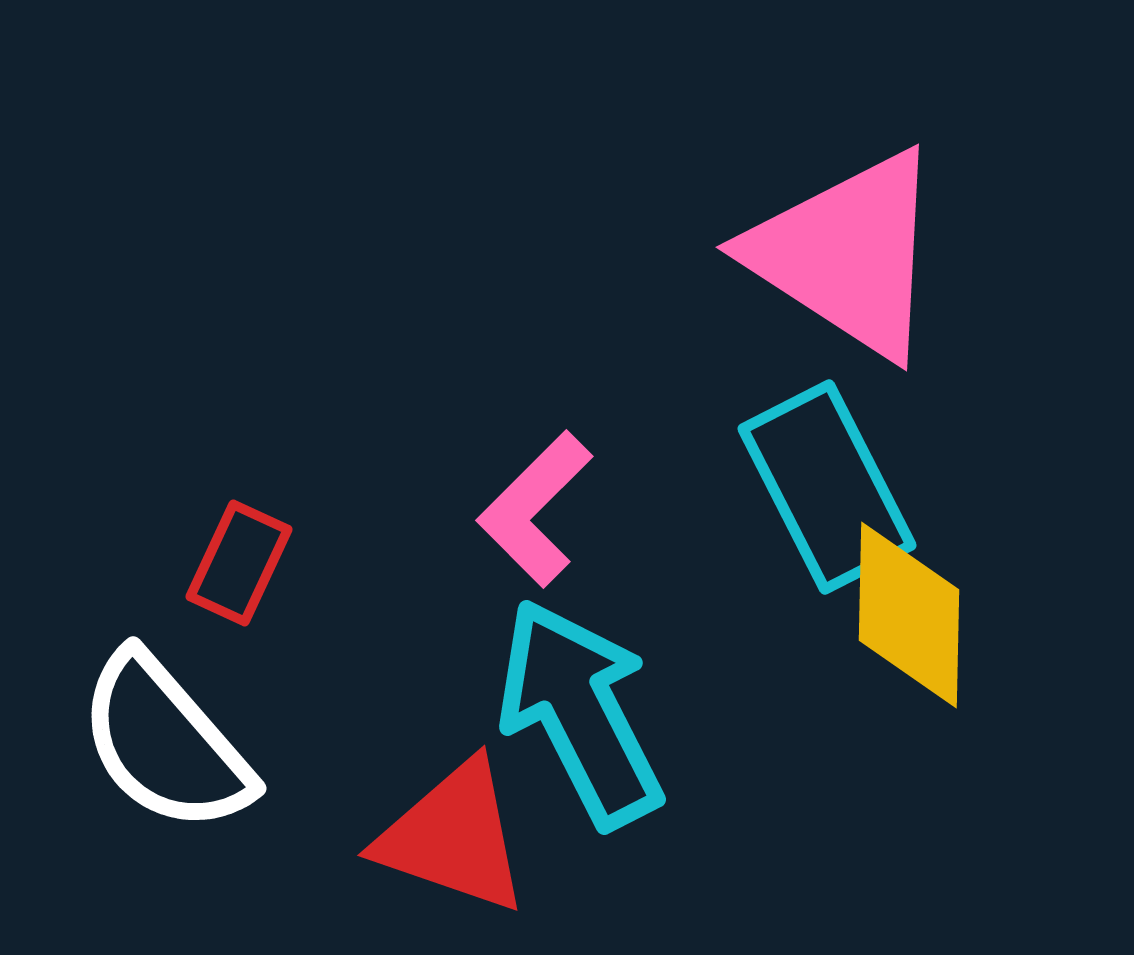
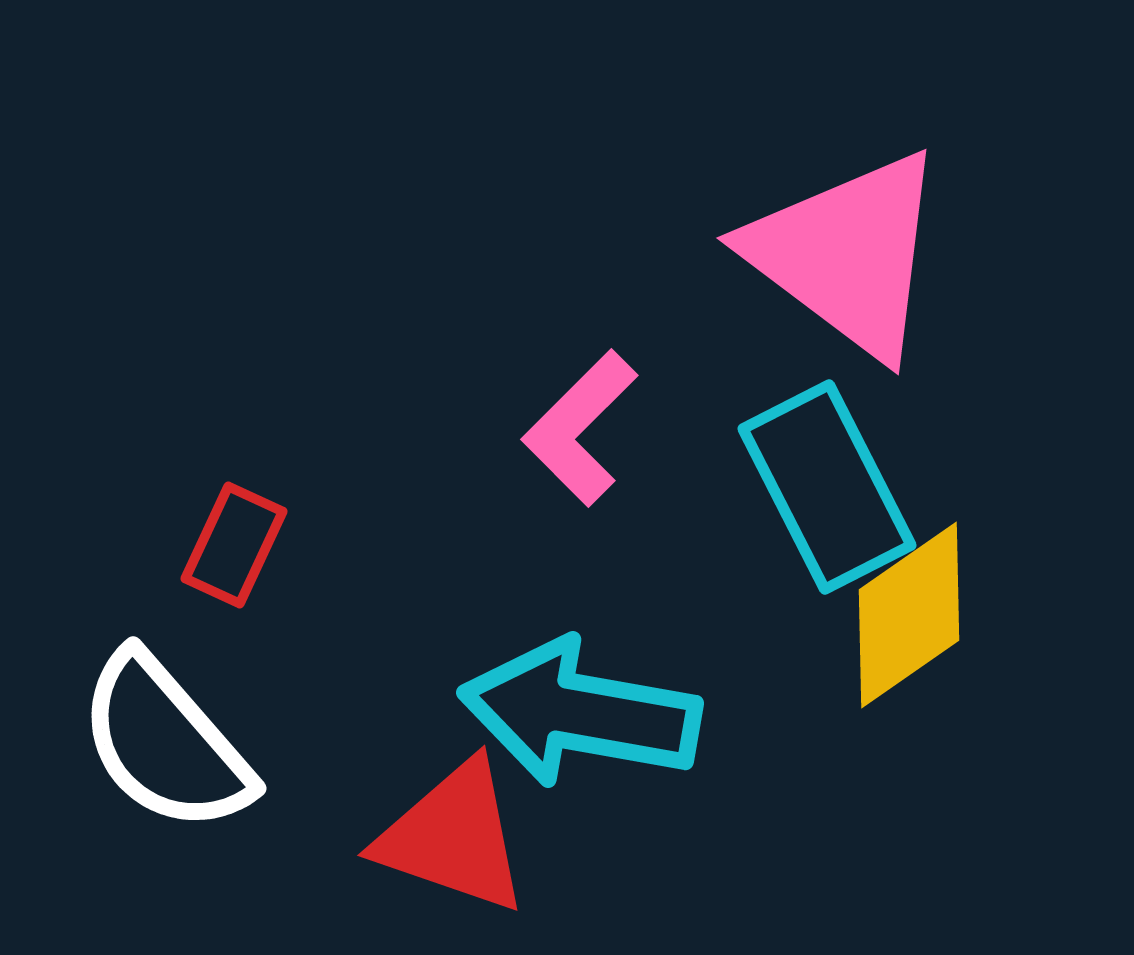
pink triangle: rotated 4 degrees clockwise
pink L-shape: moved 45 px right, 81 px up
red rectangle: moved 5 px left, 18 px up
yellow diamond: rotated 54 degrees clockwise
cyan arrow: rotated 53 degrees counterclockwise
